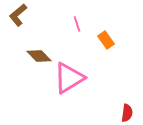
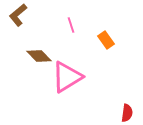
pink line: moved 6 px left, 1 px down
pink triangle: moved 2 px left, 1 px up
